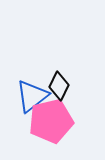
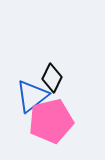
black diamond: moved 7 px left, 8 px up
